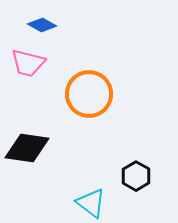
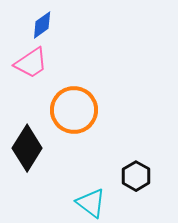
blue diamond: rotated 64 degrees counterclockwise
pink trapezoid: moved 3 px right; rotated 48 degrees counterclockwise
orange circle: moved 15 px left, 16 px down
black diamond: rotated 66 degrees counterclockwise
